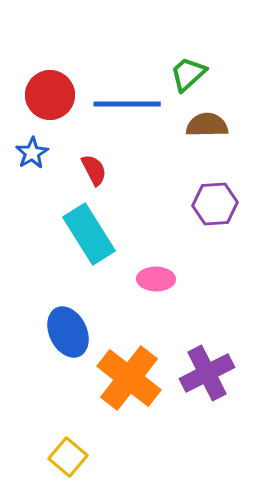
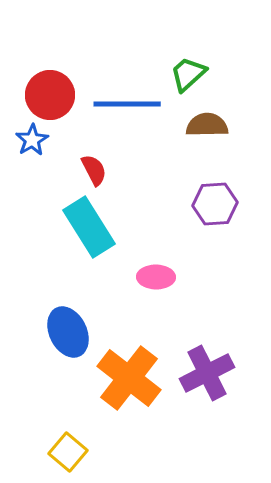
blue star: moved 13 px up
cyan rectangle: moved 7 px up
pink ellipse: moved 2 px up
yellow square: moved 5 px up
